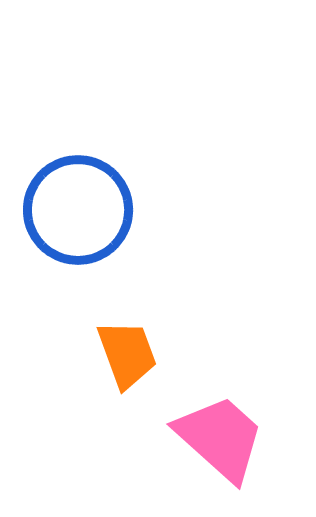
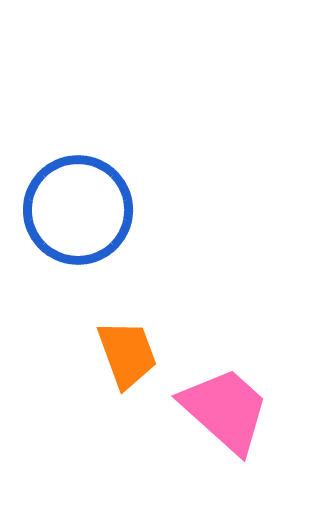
pink trapezoid: moved 5 px right, 28 px up
